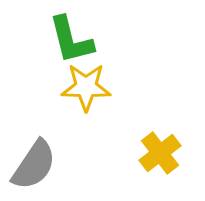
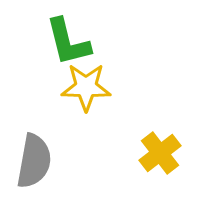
green L-shape: moved 3 px left, 2 px down
gray semicircle: moved 4 px up; rotated 24 degrees counterclockwise
